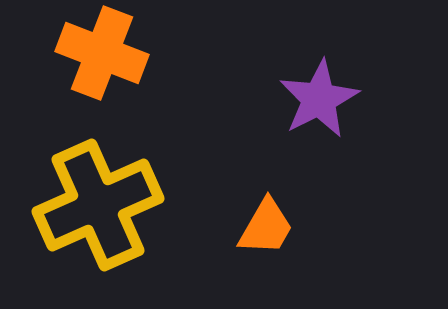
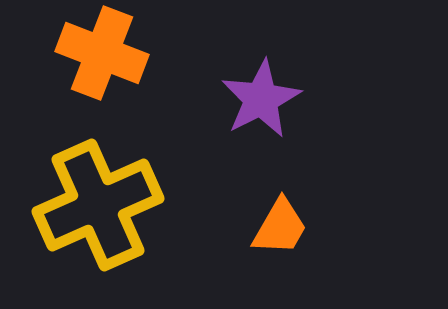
purple star: moved 58 px left
orange trapezoid: moved 14 px right
